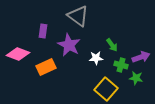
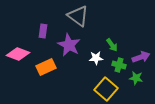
green cross: moved 2 px left
